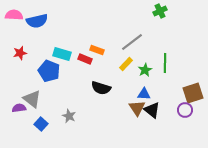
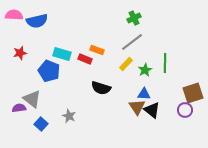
green cross: moved 26 px left, 7 px down
brown triangle: moved 1 px up
